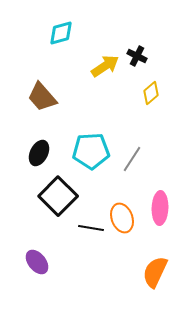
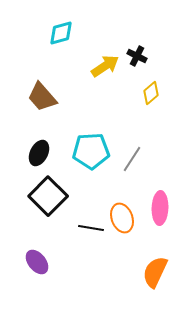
black square: moved 10 px left
